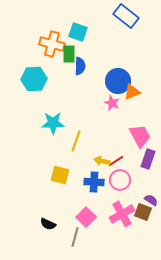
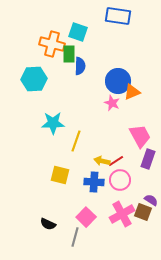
blue rectangle: moved 8 px left; rotated 30 degrees counterclockwise
